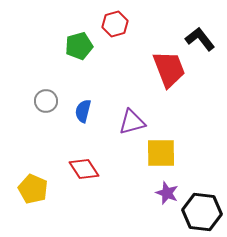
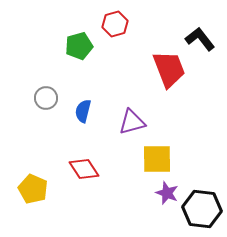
gray circle: moved 3 px up
yellow square: moved 4 px left, 6 px down
black hexagon: moved 3 px up
